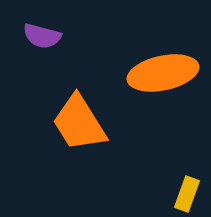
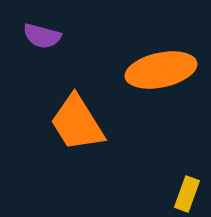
orange ellipse: moved 2 px left, 3 px up
orange trapezoid: moved 2 px left
